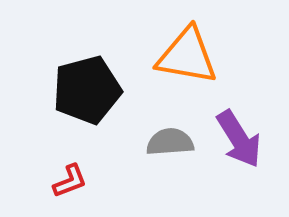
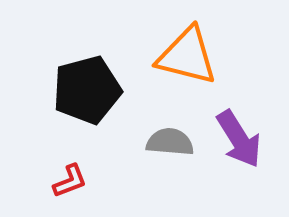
orange triangle: rotated 4 degrees clockwise
gray semicircle: rotated 9 degrees clockwise
